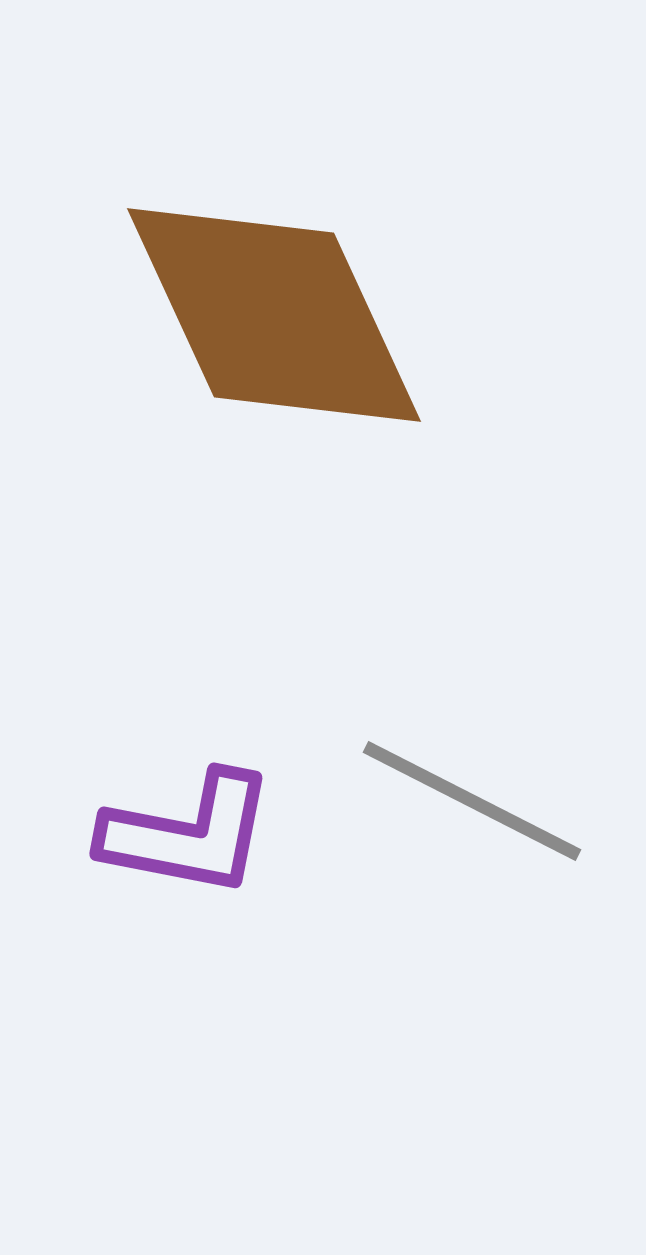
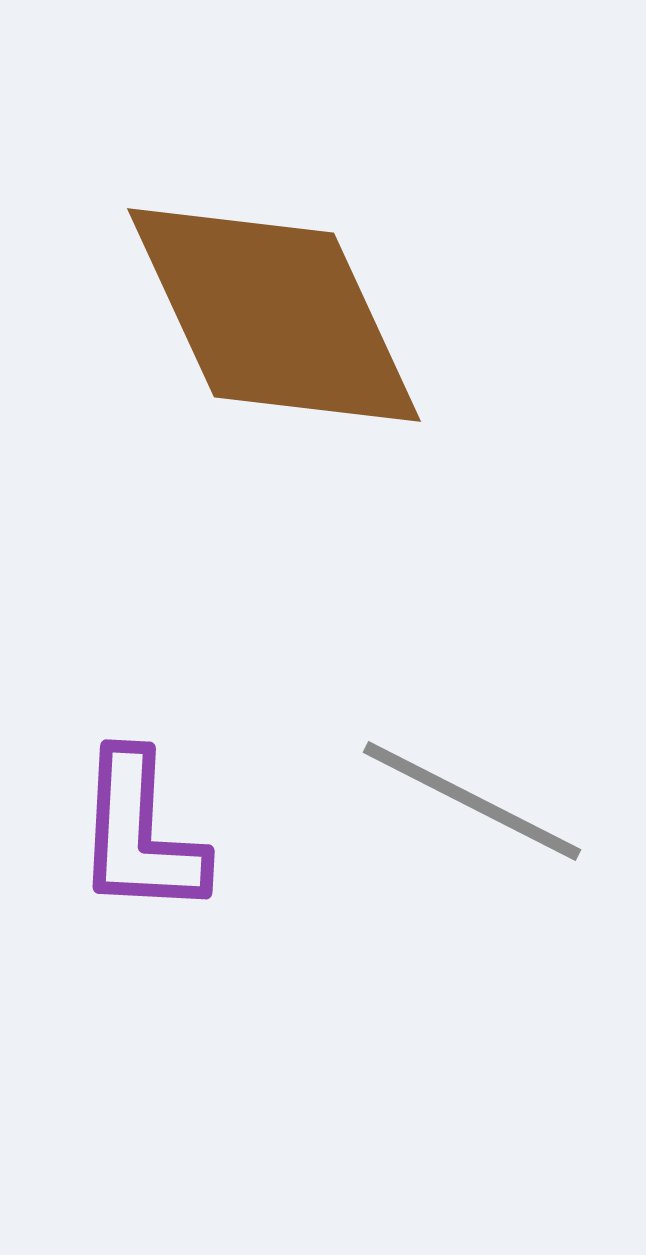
purple L-shape: moved 48 px left; rotated 82 degrees clockwise
